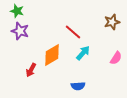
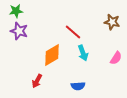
green star: moved 1 px left; rotated 24 degrees counterclockwise
brown star: rotated 28 degrees clockwise
purple star: moved 1 px left
cyan arrow: rotated 119 degrees clockwise
red arrow: moved 6 px right, 11 px down
